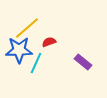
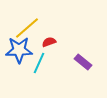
cyan line: moved 3 px right
